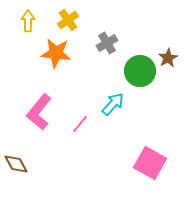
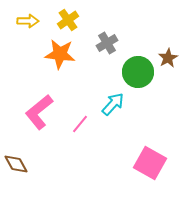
yellow arrow: rotated 90 degrees clockwise
orange star: moved 4 px right, 1 px down
green circle: moved 2 px left, 1 px down
pink L-shape: rotated 12 degrees clockwise
